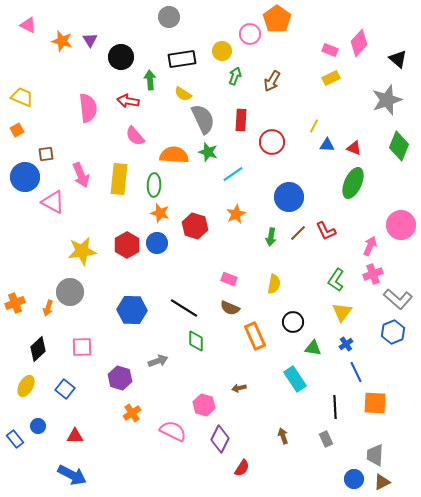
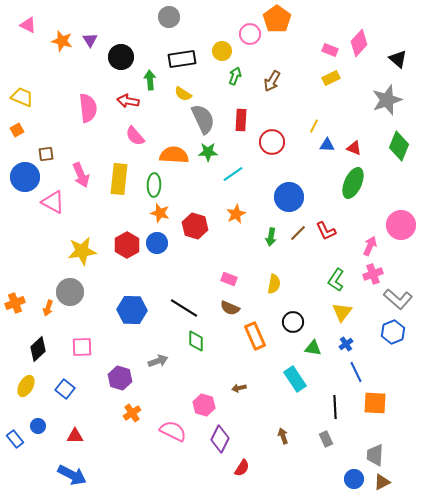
green star at (208, 152): rotated 18 degrees counterclockwise
